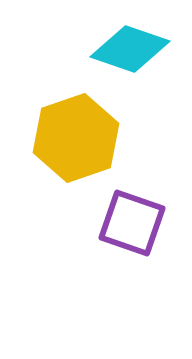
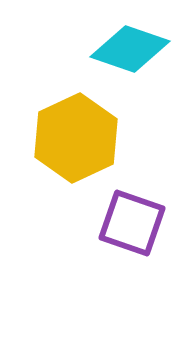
yellow hexagon: rotated 6 degrees counterclockwise
